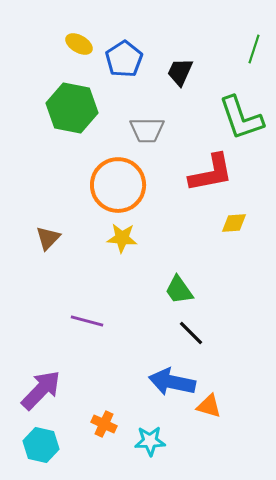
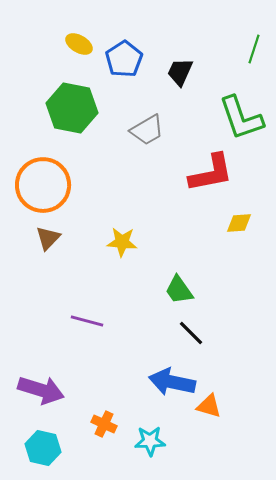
gray trapezoid: rotated 30 degrees counterclockwise
orange circle: moved 75 px left
yellow diamond: moved 5 px right
yellow star: moved 4 px down
purple arrow: rotated 63 degrees clockwise
cyan hexagon: moved 2 px right, 3 px down
